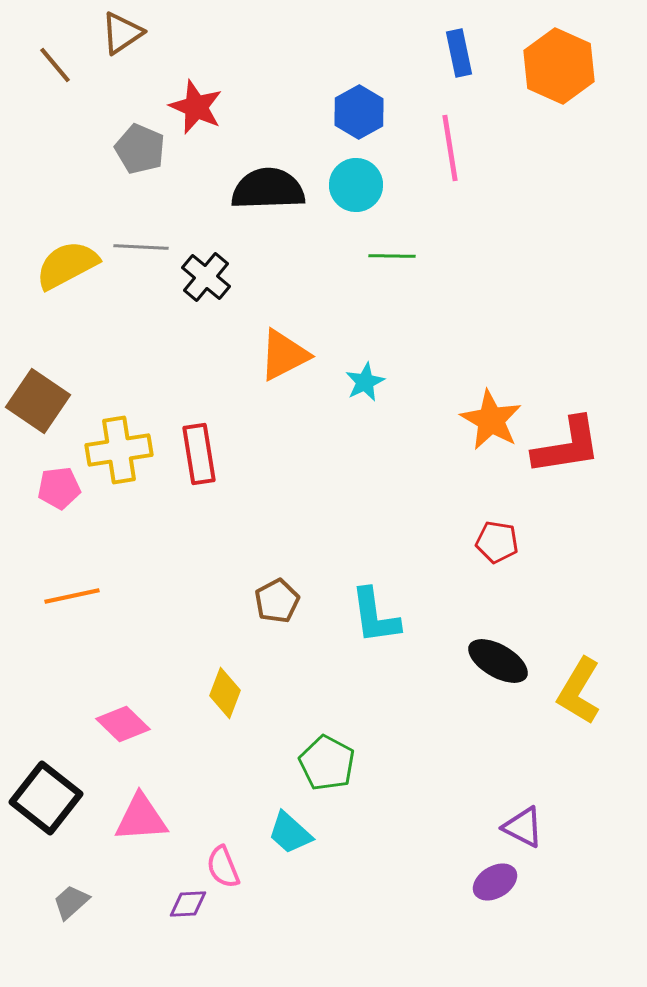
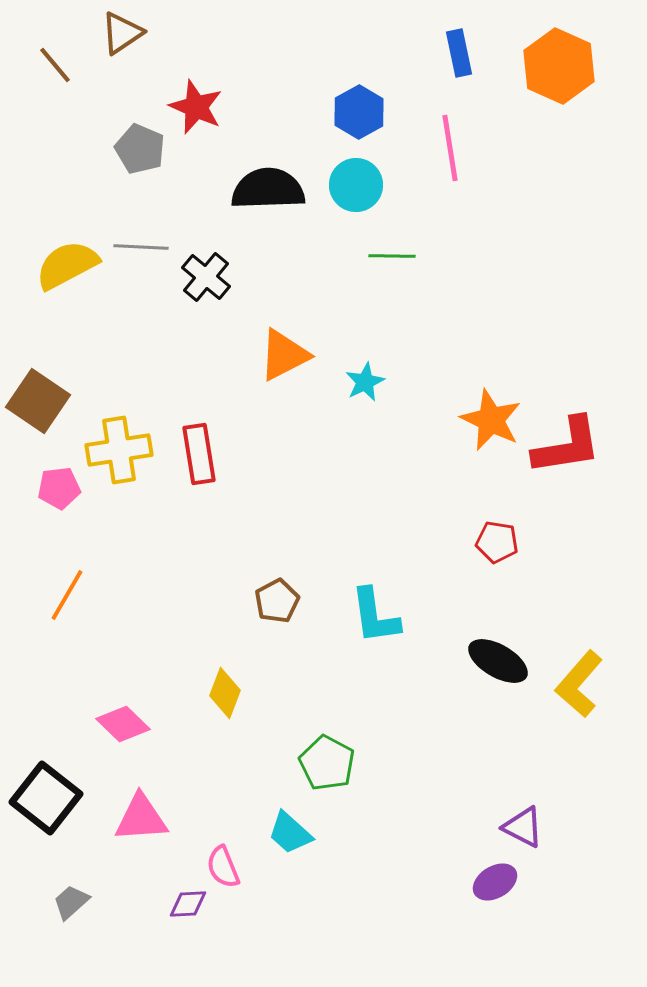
orange star: rotated 4 degrees counterclockwise
orange line: moved 5 px left, 1 px up; rotated 48 degrees counterclockwise
yellow L-shape: moved 7 px up; rotated 10 degrees clockwise
